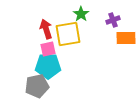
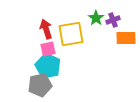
green star: moved 15 px right, 4 px down
yellow square: moved 3 px right
cyan pentagon: rotated 25 degrees clockwise
gray pentagon: moved 3 px right, 1 px up
